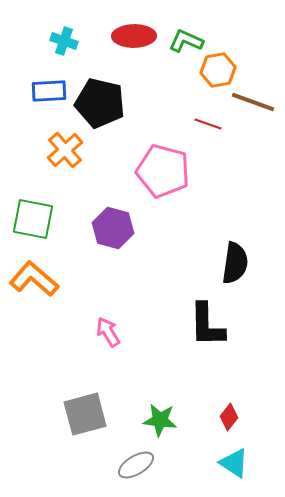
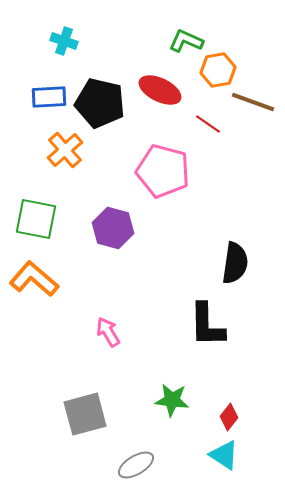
red ellipse: moved 26 px right, 54 px down; rotated 27 degrees clockwise
blue rectangle: moved 6 px down
red line: rotated 16 degrees clockwise
green square: moved 3 px right
green star: moved 12 px right, 20 px up
cyan triangle: moved 10 px left, 8 px up
